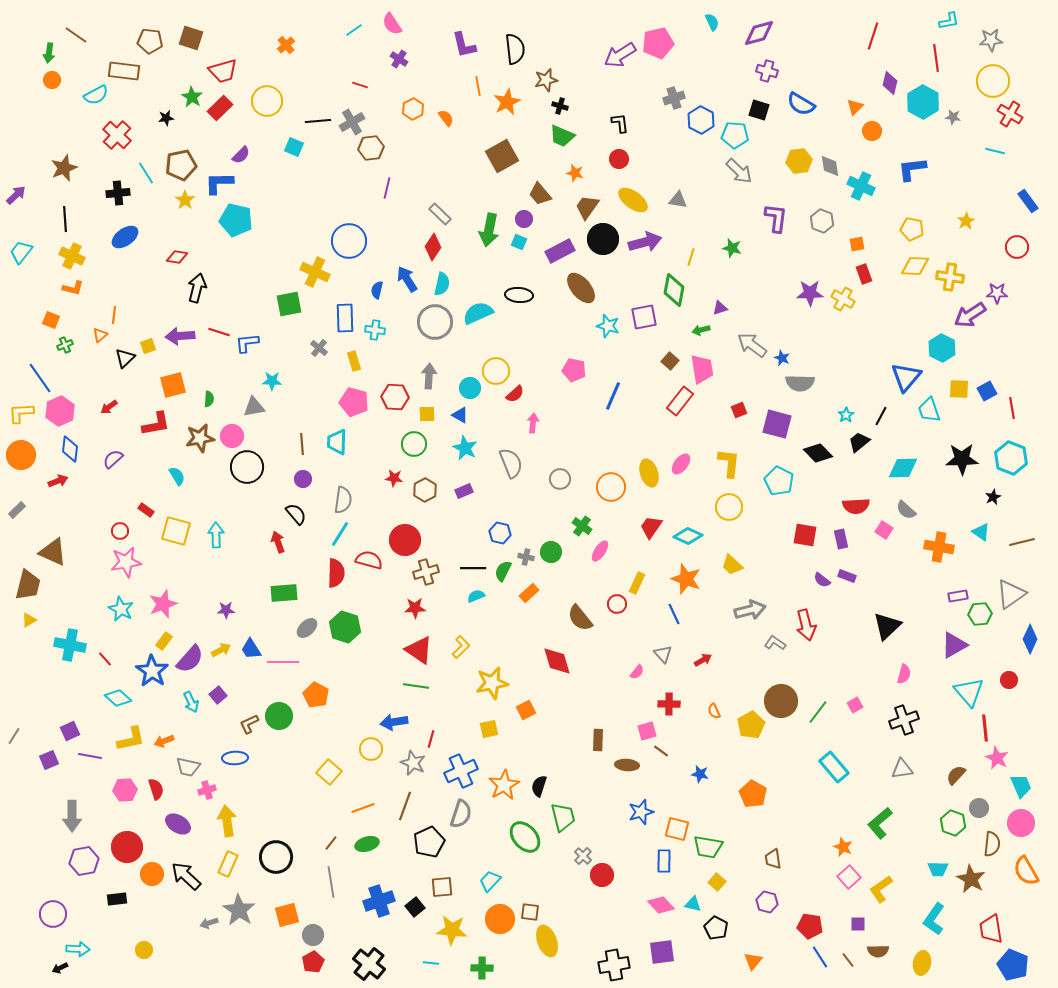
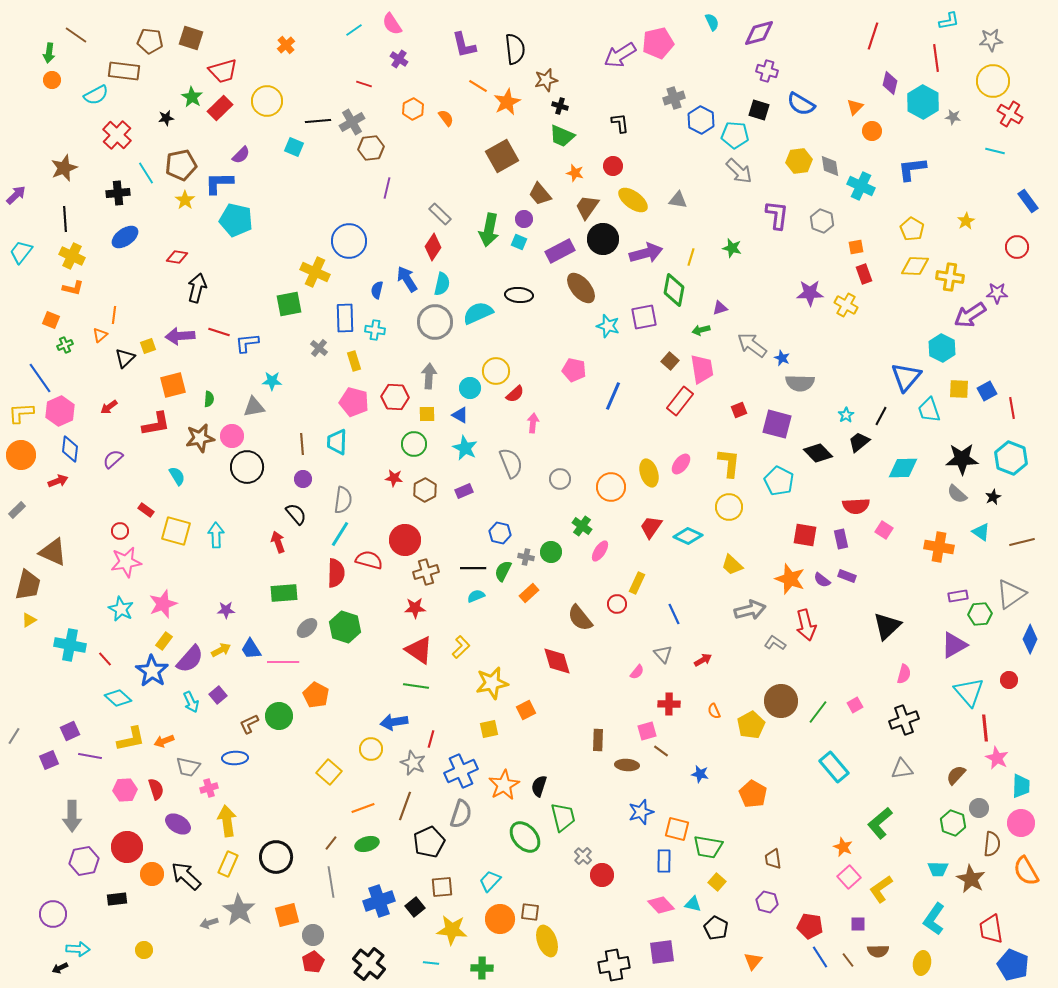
red line at (360, 85): moved 4 px right, 1 px up
orange line at (478, 86): rotated 48 degrees counterclockwise
red circle at (619, 159): moved 6 px left, 7 px down
purple L-shape at (776, 218): moved 1 px right, 3 px up
yellow pentagon at (912, 229): rotated 20 degrees clockwise
purple arrow at (645, 242): moved 1 px right, 11 px down
orange square at (857, 244): moved 1 px left, 3 px down
yellow cross at (843, 299): moved 3 px right, 6 px down
gray semicircle at (906, 510): moved 51 px right, 16 px up
orange star at (686, 579): moved 104 px right
cyan trapezoid at (1021, 786): rotated 25 degrees clockwise
pink cross at (207, 790): moved 2 px right, 2 px up
